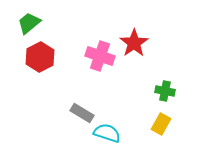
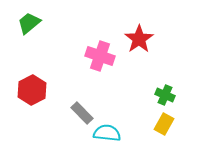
red star: moved 5 px right, 4 px up
red hexagon: moved 8 px left, 33 px down
green cross: moved 4 px down; rotated 12 degrees clockwise
gray rectangle: rotated 15 degrees clockwise
yellow rectangle: moved 3 px right
cyan semicircle: rotated 12 degrees counterclockwise
